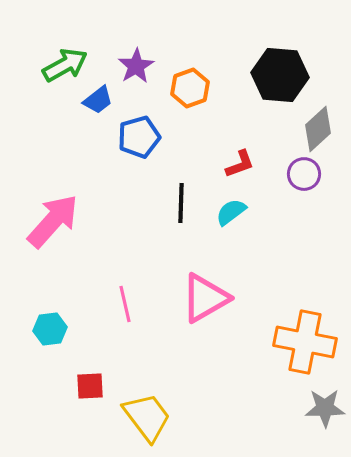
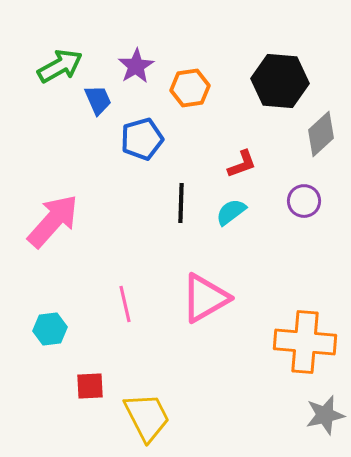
green arrow: moved 5 px left, 1 px down
black hexagon: moved 6 px down
orange hexagon: rotated 12 degrees clockwise
blue trapezoid: rotated 76 degrees counterclockwise
gray diamond: moved 3 px right, 5 px down
blue pentagon: moved 3 px right, 2 px down
red L-shape: moved 2 px right
purple circle: moved 27 px down
orange cross: rotated 6 degrees counterclockwise
gray star: moved 7 px down; rotated 12 degrees counterclockwise
yellow trapezoid: rotated 10 degrees clockwise
